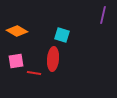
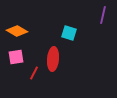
cyan square: moved 7 px right, 2 px up
pink square: moved 4 px up
red line: rotated 72 degrees counterclockwise
